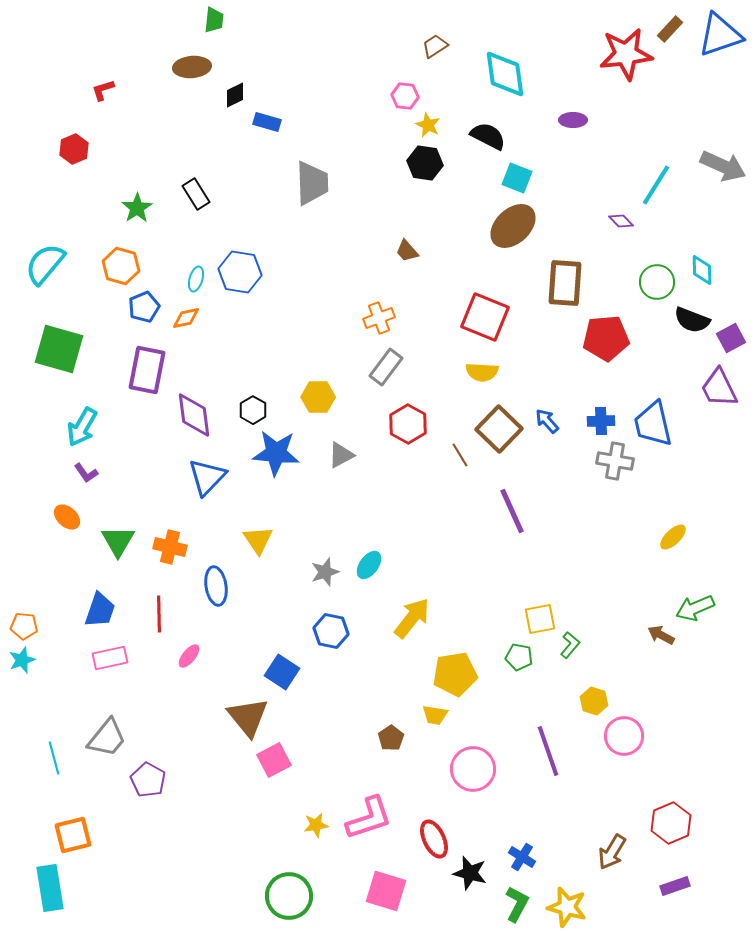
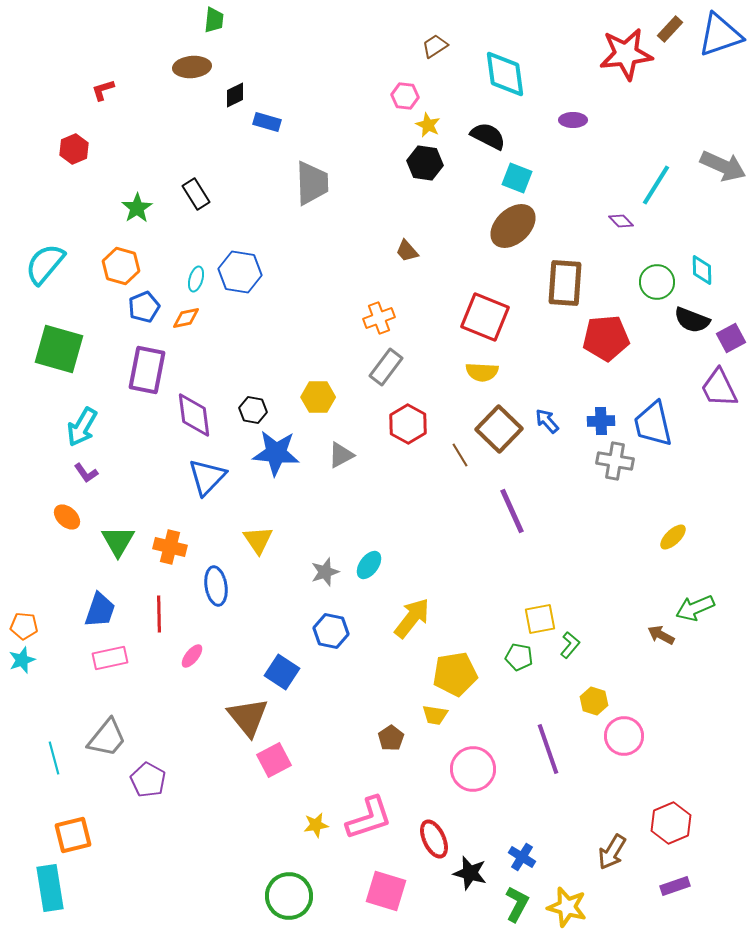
black hexagon at (253, 410): rotated 20 degrees counterclockwise
pink ellipse at (189, 656): moved 3 px right
purple line at (548, 751): moved 2 px up
